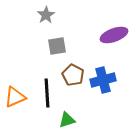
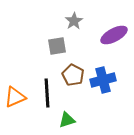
gray star: moved 28 px right, 6 px down
purple ellipse: rotated 8 degrees counterclockwise
